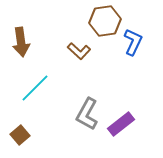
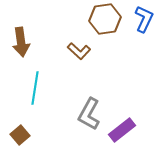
brown hexagon: moved 2 px up
blue L-shape: moved 11 px right, 23 px up
cyan line: rotated 36 degrees counterclockwise
gray L-shape: moved 2 px right
purple rectangle: moved 1 px right, 6 px down
